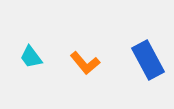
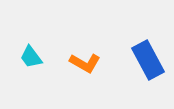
orange L-shape: rotated 20 degrees counterclockwise
